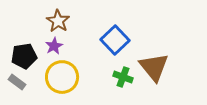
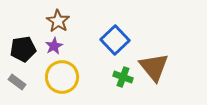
black pentagon: moved 1 px left, 7 px up
